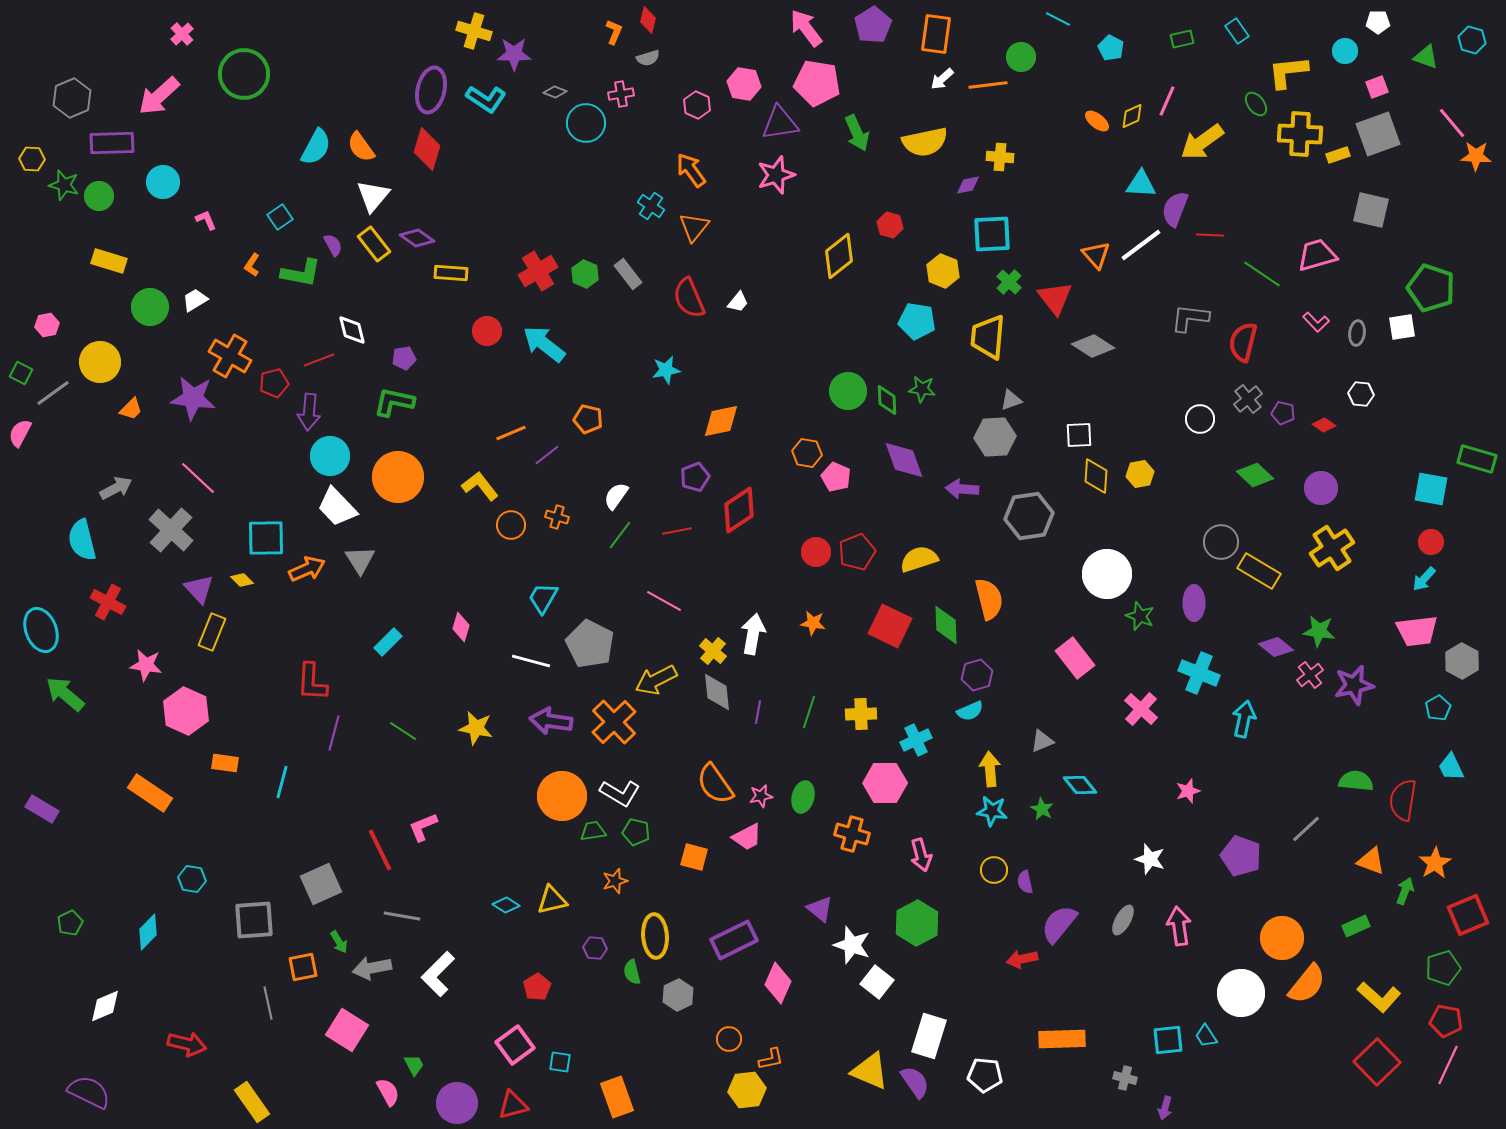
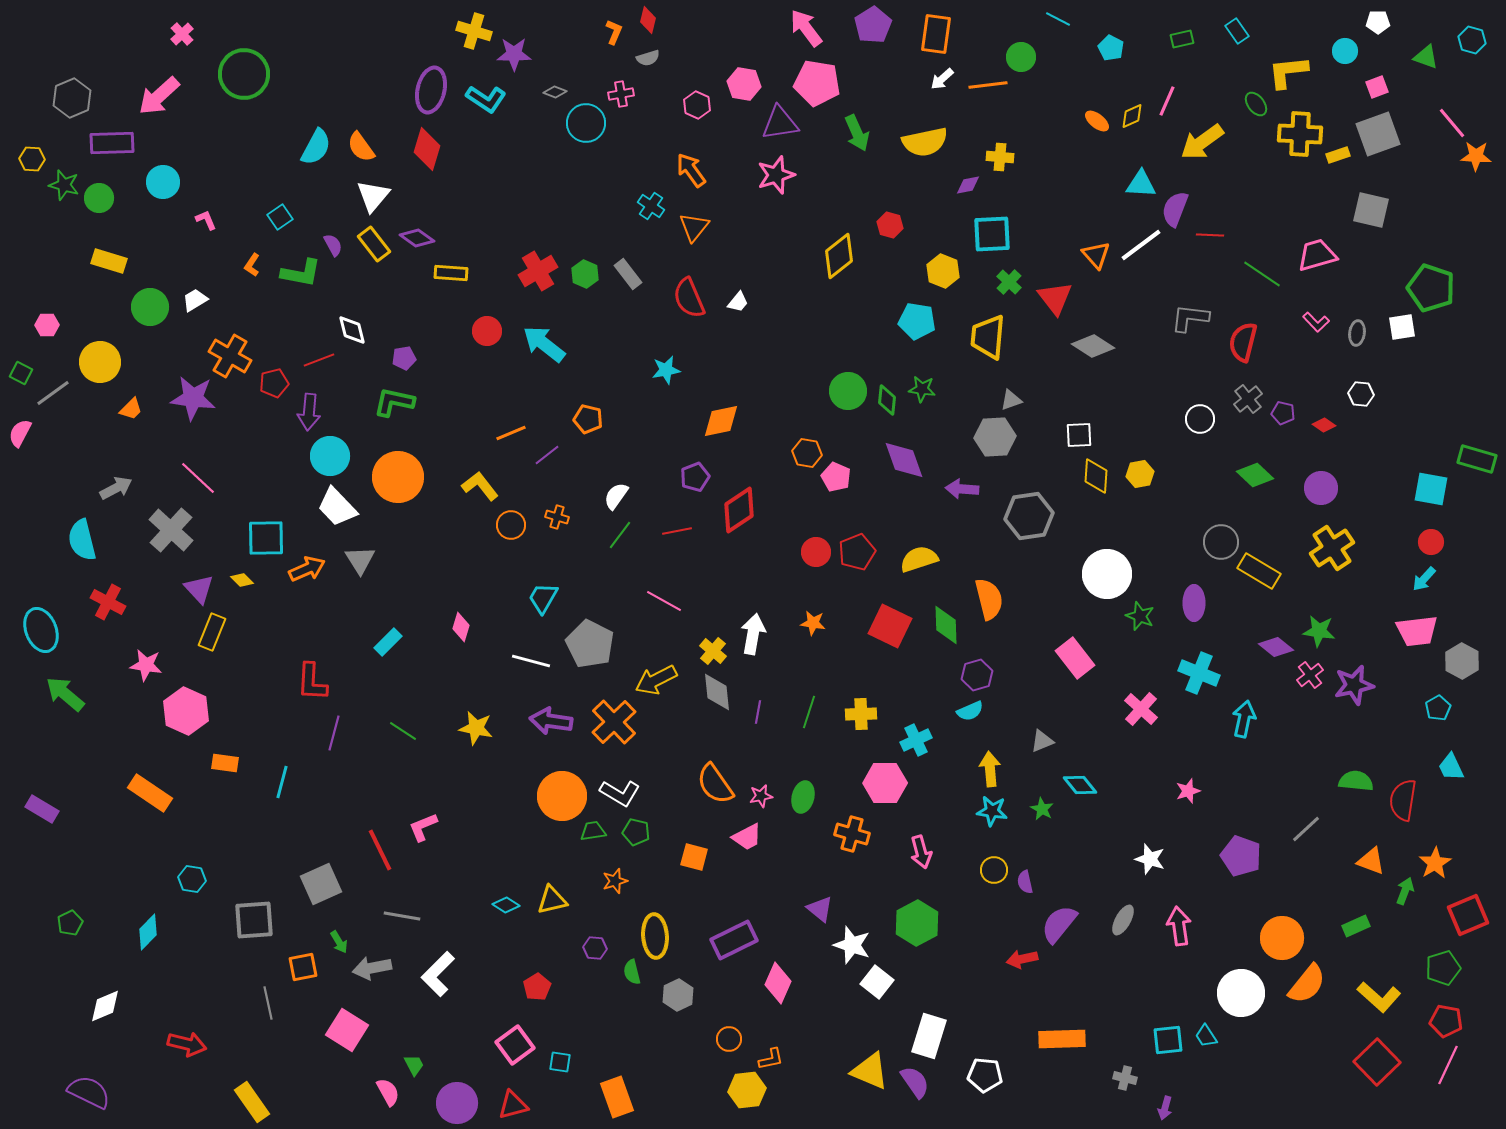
green circle at (99, 196): moved 2 px down
pink hexagon at (47, 325): rotated 10 degrees clockwise
green diamond at (887, 400): rotated 8 degrees clockwise
pink arrow at (921, 855): moved 3 px up
